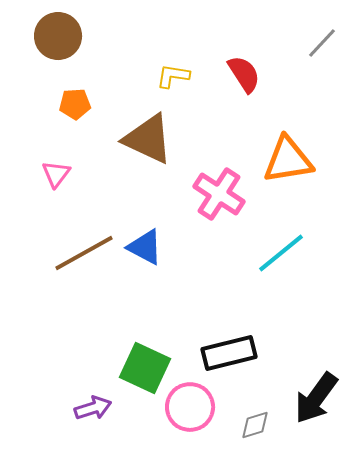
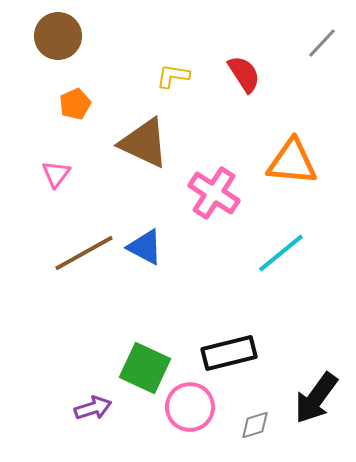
orange pentagon: rotated 20 degrees counterclockwise
brown triangle: moved 4 px left, 4 px down
orange triangle: moved 4 px right, 2 px down; rotated 14 degrees clockwise
pink cross: moved 5 px left, 1 px up
